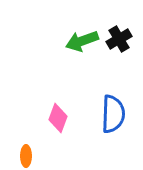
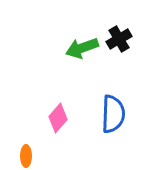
green arrow: moved 7 px down
pink diamond: rotated 20 degrees clockwise
